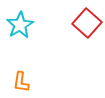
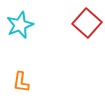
cyan star: rotated 8 degrees clockwise
